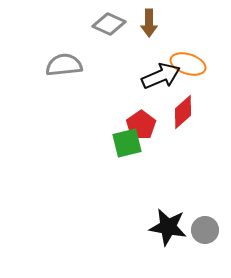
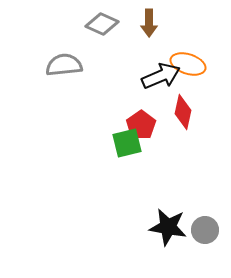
gray diamond: moved 7 px left
red diamond: rotated 36 degrees counterclockwise
